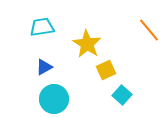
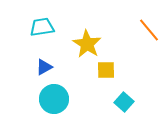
yellow square: rotated 24 degrees clockwise
cyan square: moved 2 px right, 7 px down
